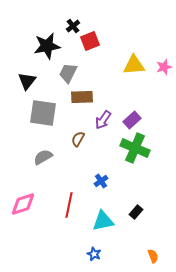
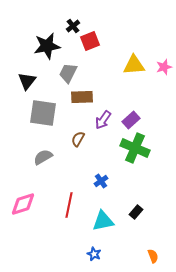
purple rectangle: moved 1 px left
